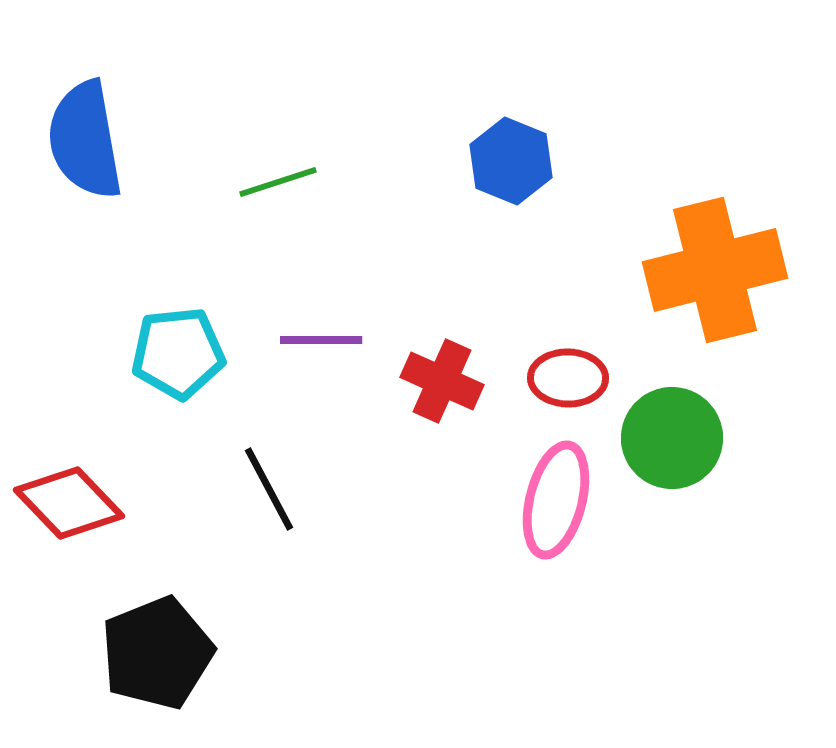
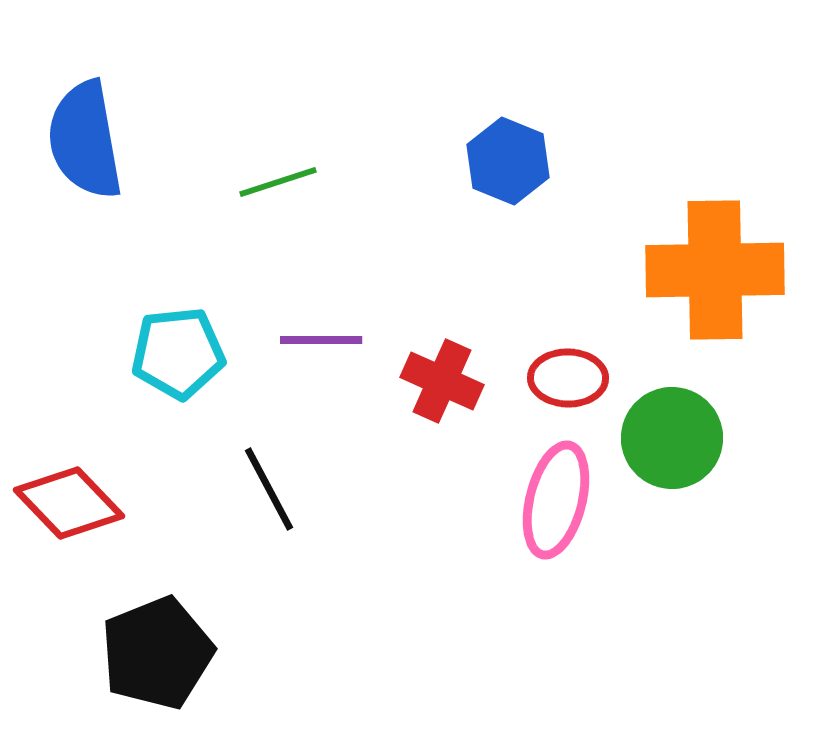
blue hexagon: moved 3 px left
orange cross: rotated 13 degrees clockwise
